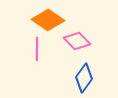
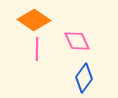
orange diamond: moved 14 px left
pink diamond: rotated 20 degrees clockwise
